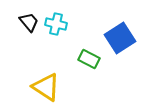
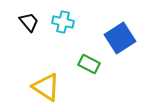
cyan cross: moved 7 px right, 2 px up
green rectangle: moved 5 px down
